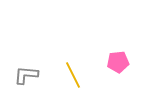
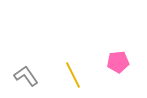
gray L-shape: moved 1 px down; rotated 50 degrees clockwise
